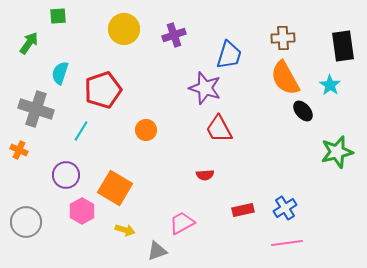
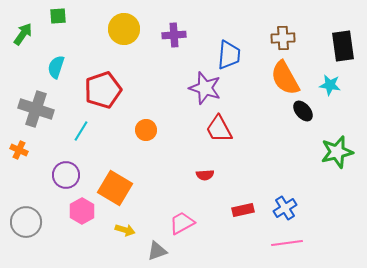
purple cross: rotated 15 degrees clockwise
green arrow: moved 6 px left, 9 px up
blue trapezoid: rotated 12 degrees counterclockwise
cyan semicircle: moved 4 px left, 6 px up
cyan star: rotated 25 degrees counterclockwise
